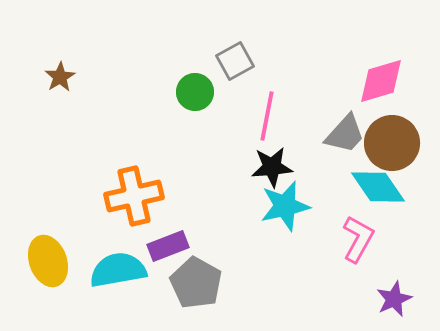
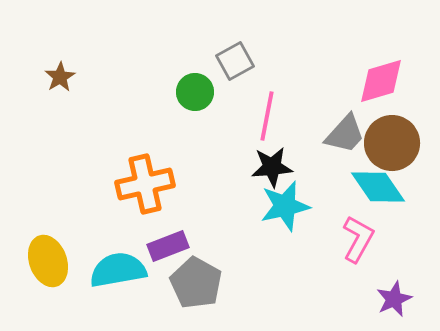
orange cross: moved 11 px right, 12 px up
